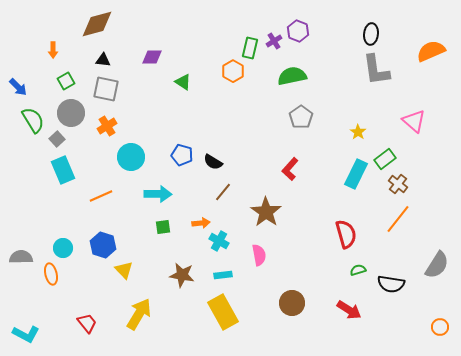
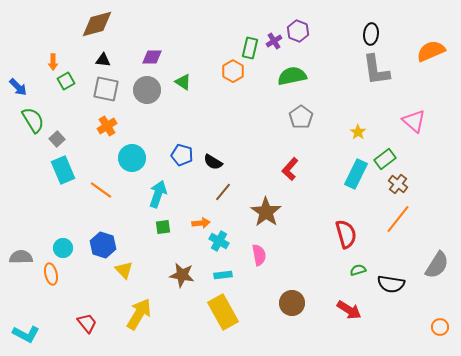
orange arrow at (53, 50): moved 12 px down
gray circle at (71, 113): moved 76 px right, 23 px up
cyan circle at (131, 157): moved 1 px right, 1 px down
cyan arrow at (158, 194): rotated 72 degrees counterclockwise
orange line at (101, 196): moved 6 px up; rotated 60 degrees clockwise
